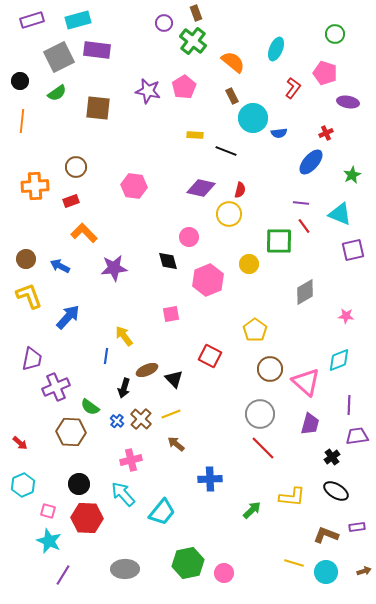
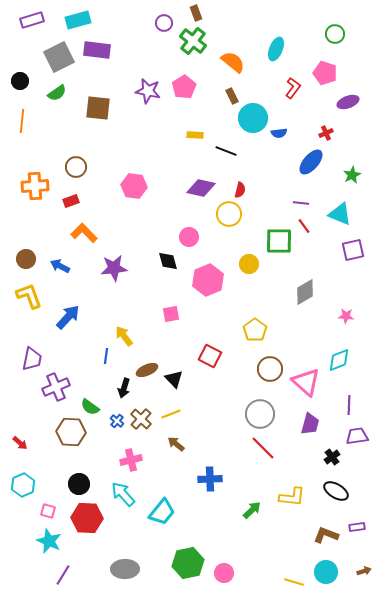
purple ellipse at (348, 102): rotated 30 degrees counterclockwise
yellow line at (294, 563): moved 19 px down
